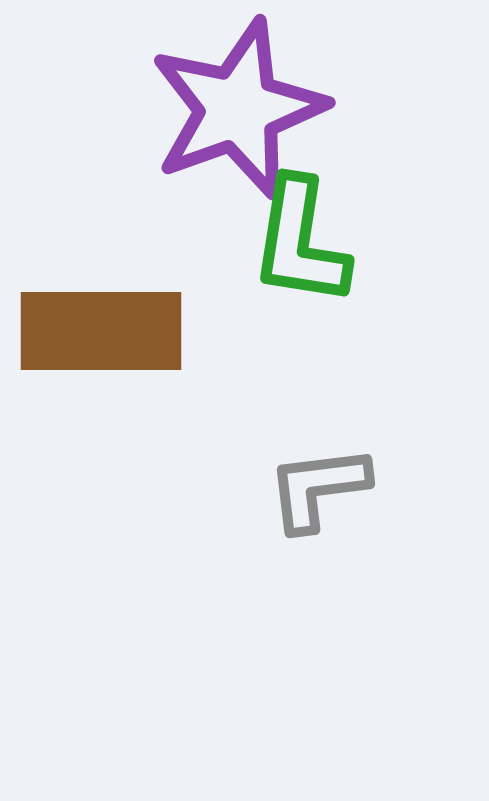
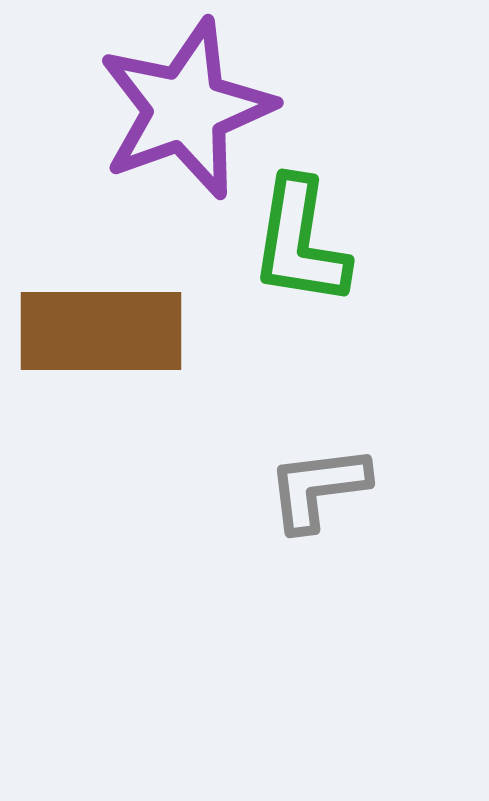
purple star: moved 52 px left
